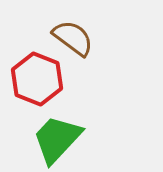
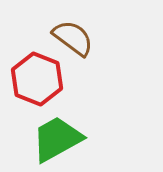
green trapezoid: rotated 18 degrees clockwise
